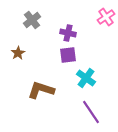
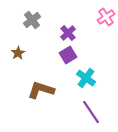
purple cross: rotated 35 degrees clockwise
purple square: rotated 24 degrees counterclockwise
